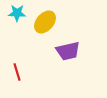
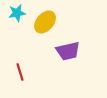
cyan star: rotated 12 degrees counterclockwise
red line: moved 3 px right
